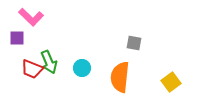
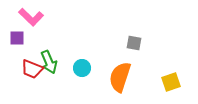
orange semicircle: rotated 12 degrees clockwise
yellow square: rotated 18 degrees clockwise
